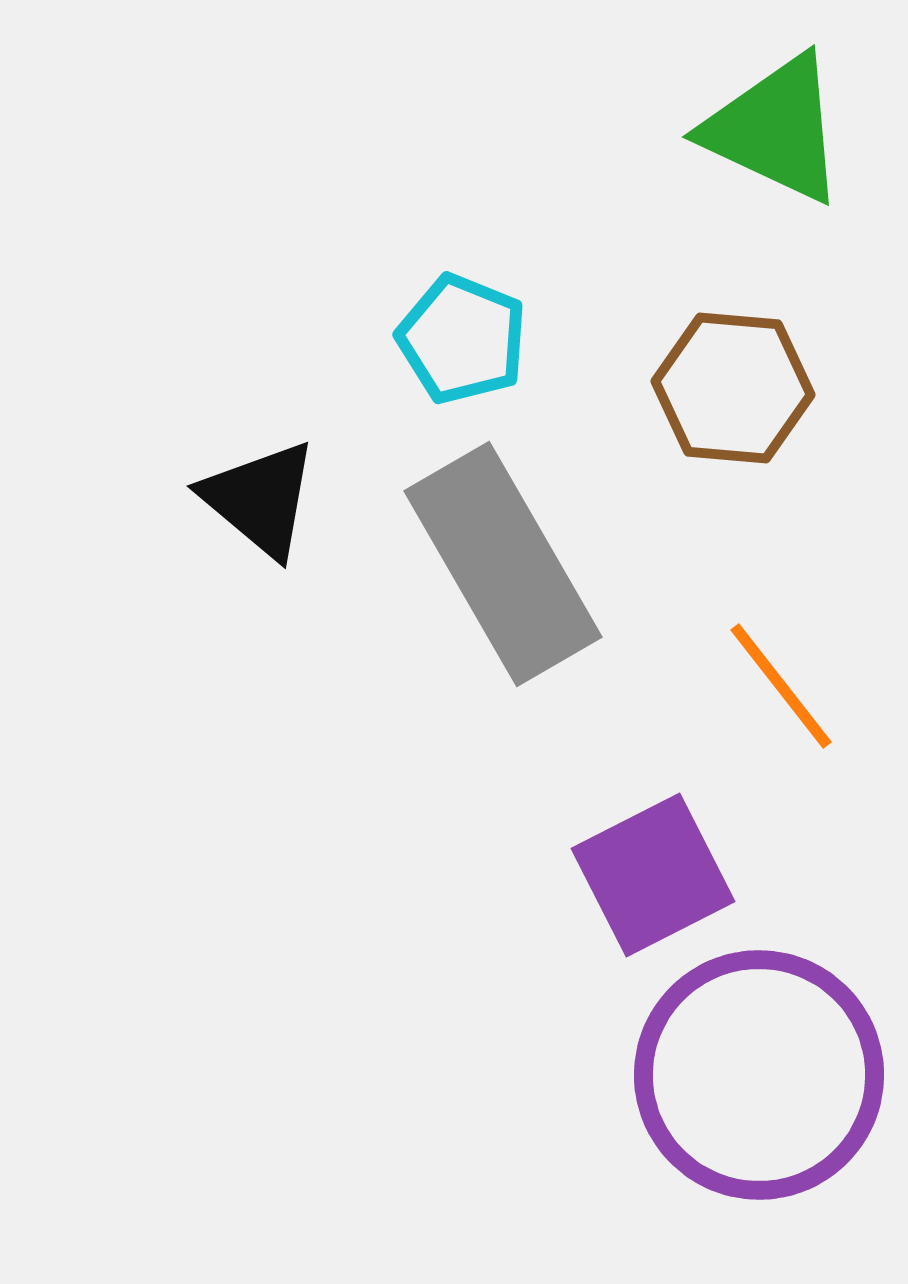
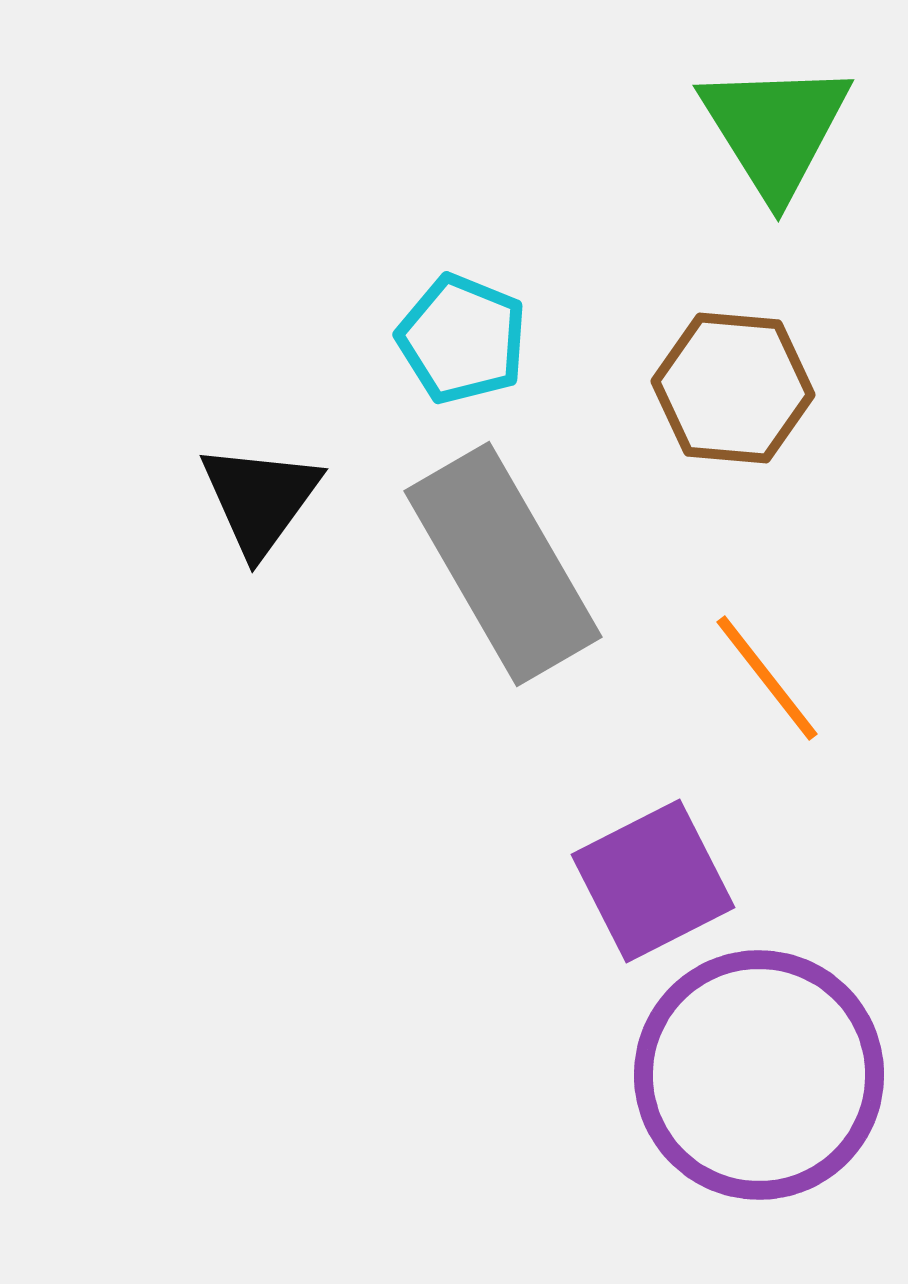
green triangle: rotated 33 degrees clockwise
black triangle: rotated 26 degrees clockwise
orange line: moved 14 px left, 8 px up
purple square: moved 6 px down
